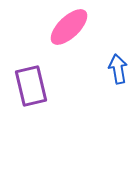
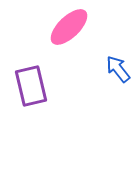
blue arrow: rotated 28 degrees counterclockwise
